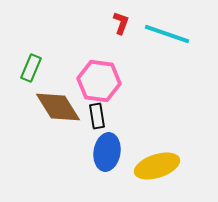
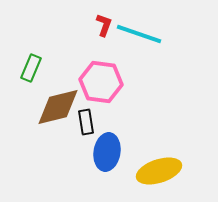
red L-shape: moved 17 px left, 2 px down
cyan line: moved 28 px left
pink hexagon: moved 2 px right, 1 px down
brown diamond: rotated 72 degrees counterclockwise
black rectangle: moved 11 px left, 6 px down
yellow ellipse: moved 2 px right, 5 px down
